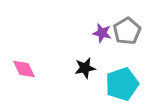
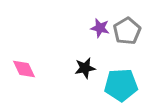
purple star: moved 2 px left, 5 px up
cyan pentagon: moved 1 px left, 1 px down; rotated 16 degrees clockwise
